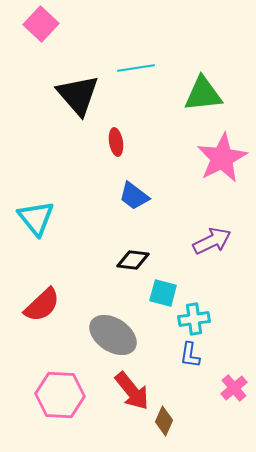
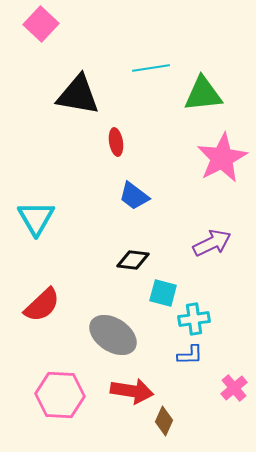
cyan line: moved 15 px right
black triangle: rotated 39 degrees counterclockwise
cyan triangle: rotated 9 degrees clockwise
purple arrow: moved 2 px down
blue L-shape: rotated 100 degrees counterclockwise
red arrow: rotated 42 degrees counterclockwise
